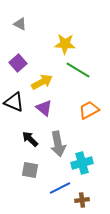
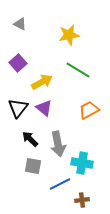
yellow star: moved 4 px right, 9 px up; rotated 15 degrees counterclockwise
black triangle: moved 4 px right, 6 px down; rotated 45 degrees clockwise
cyan cross: rotated 25 degrees clockwise
gray square: moved 3 px right, 4 px up
blue line: moved 4 px up
